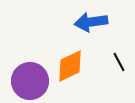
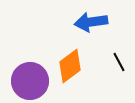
orange diamond: rotated 12 degrees counterclockwise
